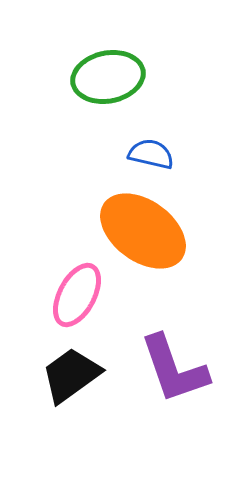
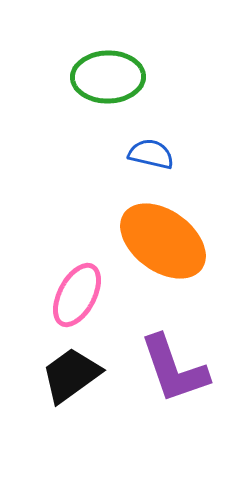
green ellipse: rotated 10 degrees clockwise
orange ellipse: moved 20 px right, 10 px down
